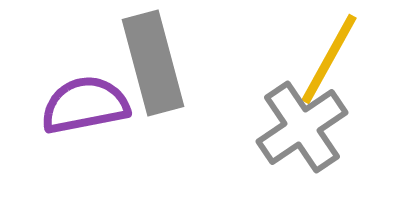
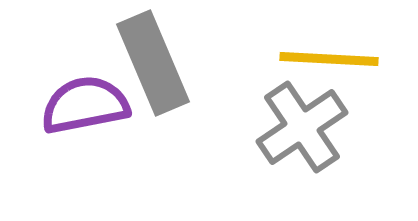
yellow line: rotated 64 degrees clockwise
gray rectangle: rotated 8 degrees counterclockwise
